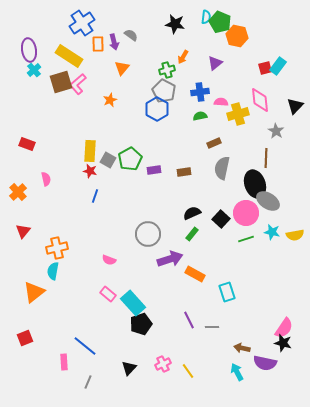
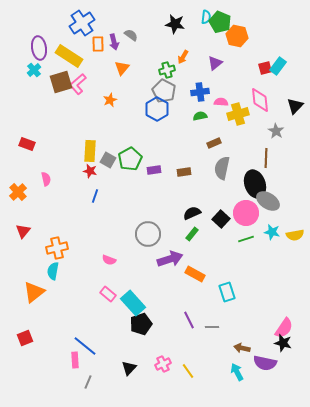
purple ellipse at (29, 50): moved 10 px right, 2 px up
pink rectangle at (64, 362): moved 11 px right, 2 px up
